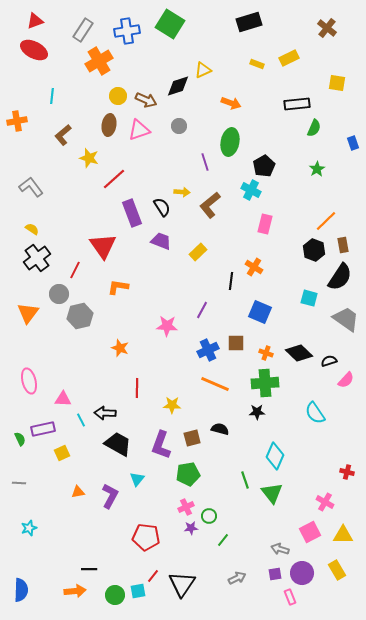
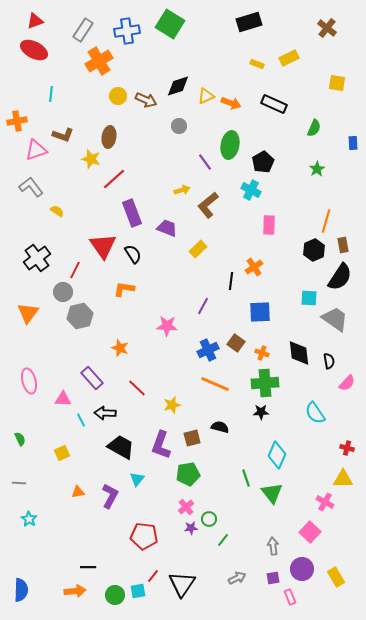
yellow triangle at (203, 70): moved 3 px right, 26 px down
cyan line at (52, 96): moved 1 px left, 2 px up
black rectangle at (297, 104): moved 23 px left; rotated 30 degrees clockwise
brown ellipse at (109, 125): moved 12 px down
pink triangle at (139, 130): moved 103 px left, 20 px down
brown L-shape at (63, 135): rotated 120 degrees counterclockwise
green ellipse at (230, 142): moved 3 px down
blue rectangle at (353, 143): rotated 16 degrees clockwise
yellow star at (89, 158): moved 2 px right, 1 px down
purple line at (205, 162): rotated 18 degrees counterclockwise
black pentagon at (264, 166): moved 1 px left, 4 px up
yellow arrow at (182, 192): moved 2 px up; rotated 21 degrees counterclockwise
brown L-shape at (210, 205): moved 2 px left
black semicircle at (162, 207): moved 29 px left, 47 px down
orange line at (326, 221): rotated 30 degrees counterclockwise
pink rectangle at (265, 224): moved 4 px right, 1 px down; rotated 12 degrees counterclockwise
yellow semicircle at (32, 229): moved 25 px right, 18 px up
purple trapezoid at (161, 241): moved 6 px right, 13 px up
black hexagon at (314, 250): rotated 15 degrees clockwise
yellow rectangle at (198, 252): moved 3 px up
orange cross at (254, 267): rotated 24 degrees clockwise
orange L-shape at (118, 287): moved 6 px right, 2 px down
gray circle at (59, 294): moved 4 px right, 2 px up
cyan square at (309, 298): rotated 12 degrees counterclockwise
purple line at (202, 310): moved 1 px right, 4 px up
blue square at (260, 312): rotated 25 degrees counterclockwise
gray trapezoid at (346, 319): moved 11 px left
brown square at (236, 343): rotated 36 degrees clockwise
orange cross at (266, 353): moved 4 px left
black diamond at (299, 353): rotated 40 degrees clockwise
black semicircle at (329, 361): rotated 98 degrees clockwise
pink semicircle at (346, 380): moved 1 px right, 3 px down
red line at (137, 388): rotated 48 degrees counterclockwise
yellow star at (172, 405): rotated 18 degrees counterclockwise
black star at (257, 412): moved 4 px right
purple rectangle at (43, 429): moved 49 px right, 51 px up; rotated 60 degrees clockwise
black semicircle at (220, 429): moved 2 px up
black trapezoid at (118, 444): moved 3 px right, 3 px down
cyan diamond at (275, 456): moved 2 px right, 1 px up
red cross at (347, 472): moved 24 px up
green line at (245, 480): moved 1 px right, 2 px up
pink cross at (186, 507): rotated 14 degrees counterclockwise
green circle at (209, 516): moved 3 px down
cyan star at (29, 528): moved 9 px up; rotated 21 degrees counterclockwise
pink square at (310, 532): rotated 20 degrees counterclockwise
yellow triangle at (343, 535): moved 56 px up
red pentagon at (146, 537): moved 2 px left, 1 px up
gray arrow at (280, 549): moved 7 px left, 3 px up; rotated 66 degrees clockwise
black line at (89, 569): moved 1 px left, 2 px up
yellow rectangle at (337, 570): moved 1 px left, 7 px down
purple circle at (302, 573): moved 4 px up
purple square at (275, 574): moved 2 px left, 4 px down
